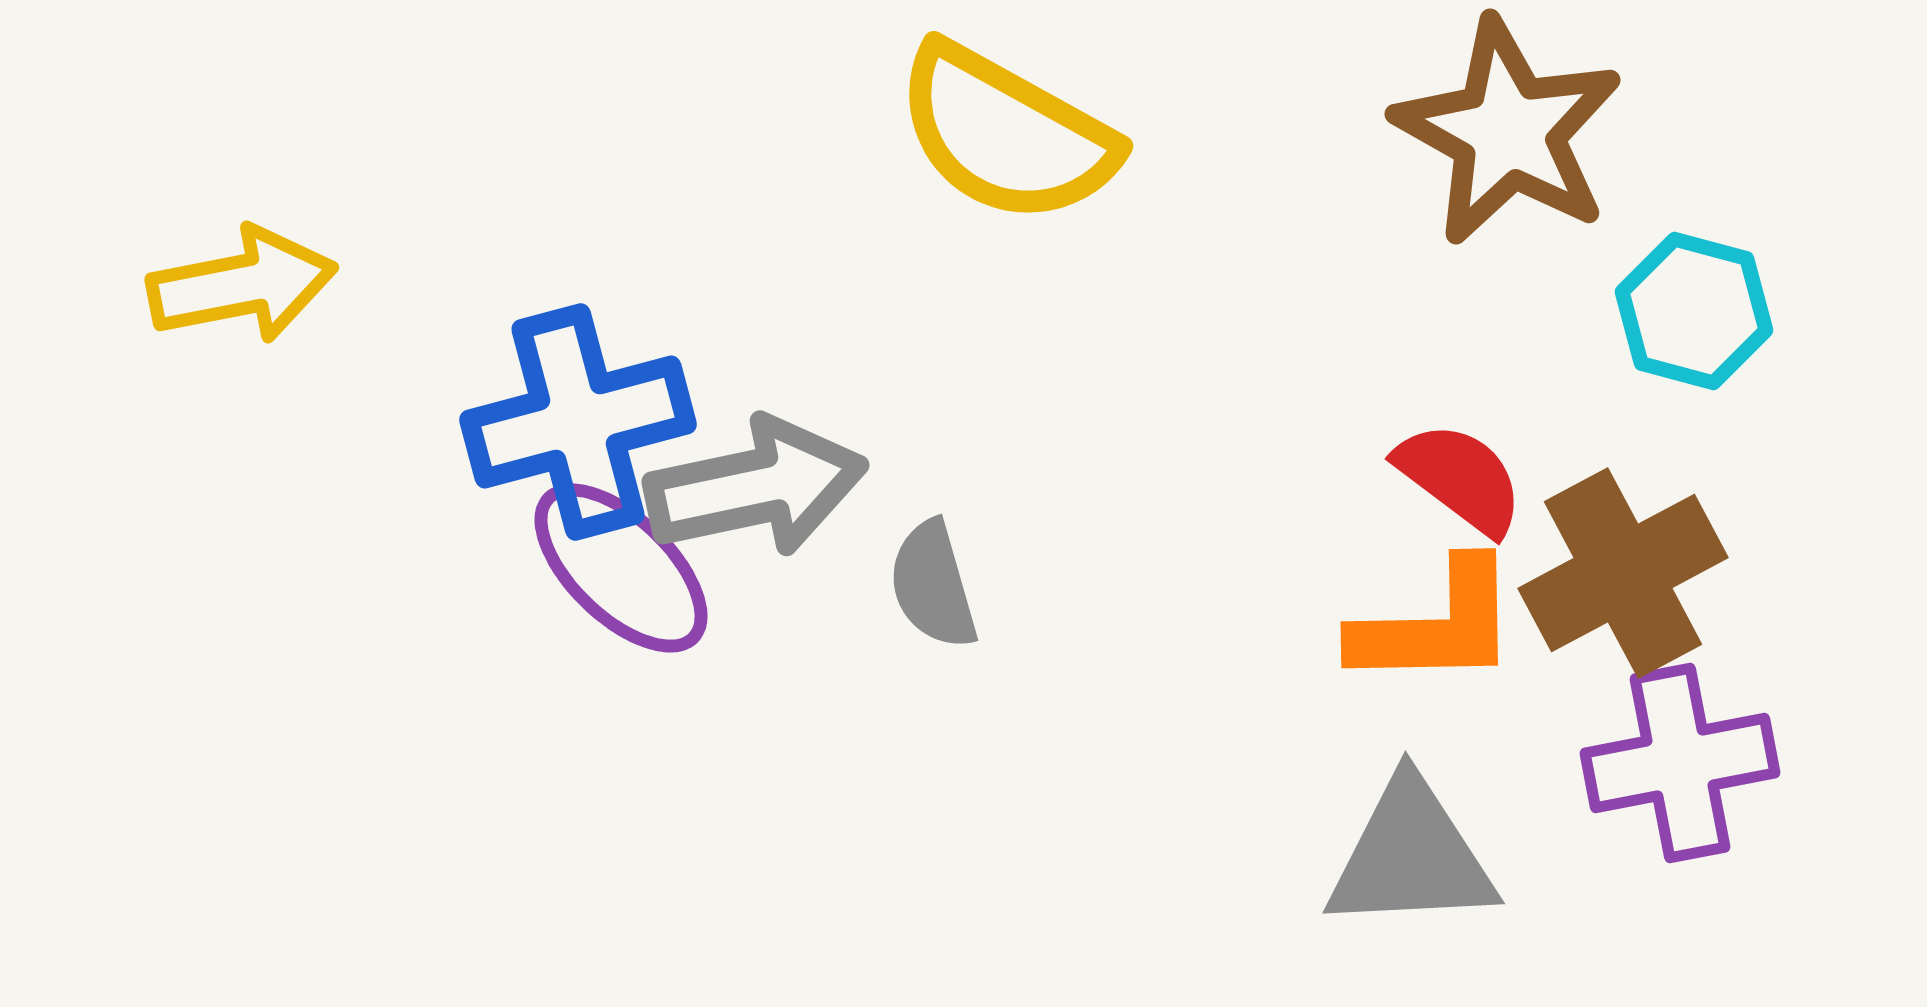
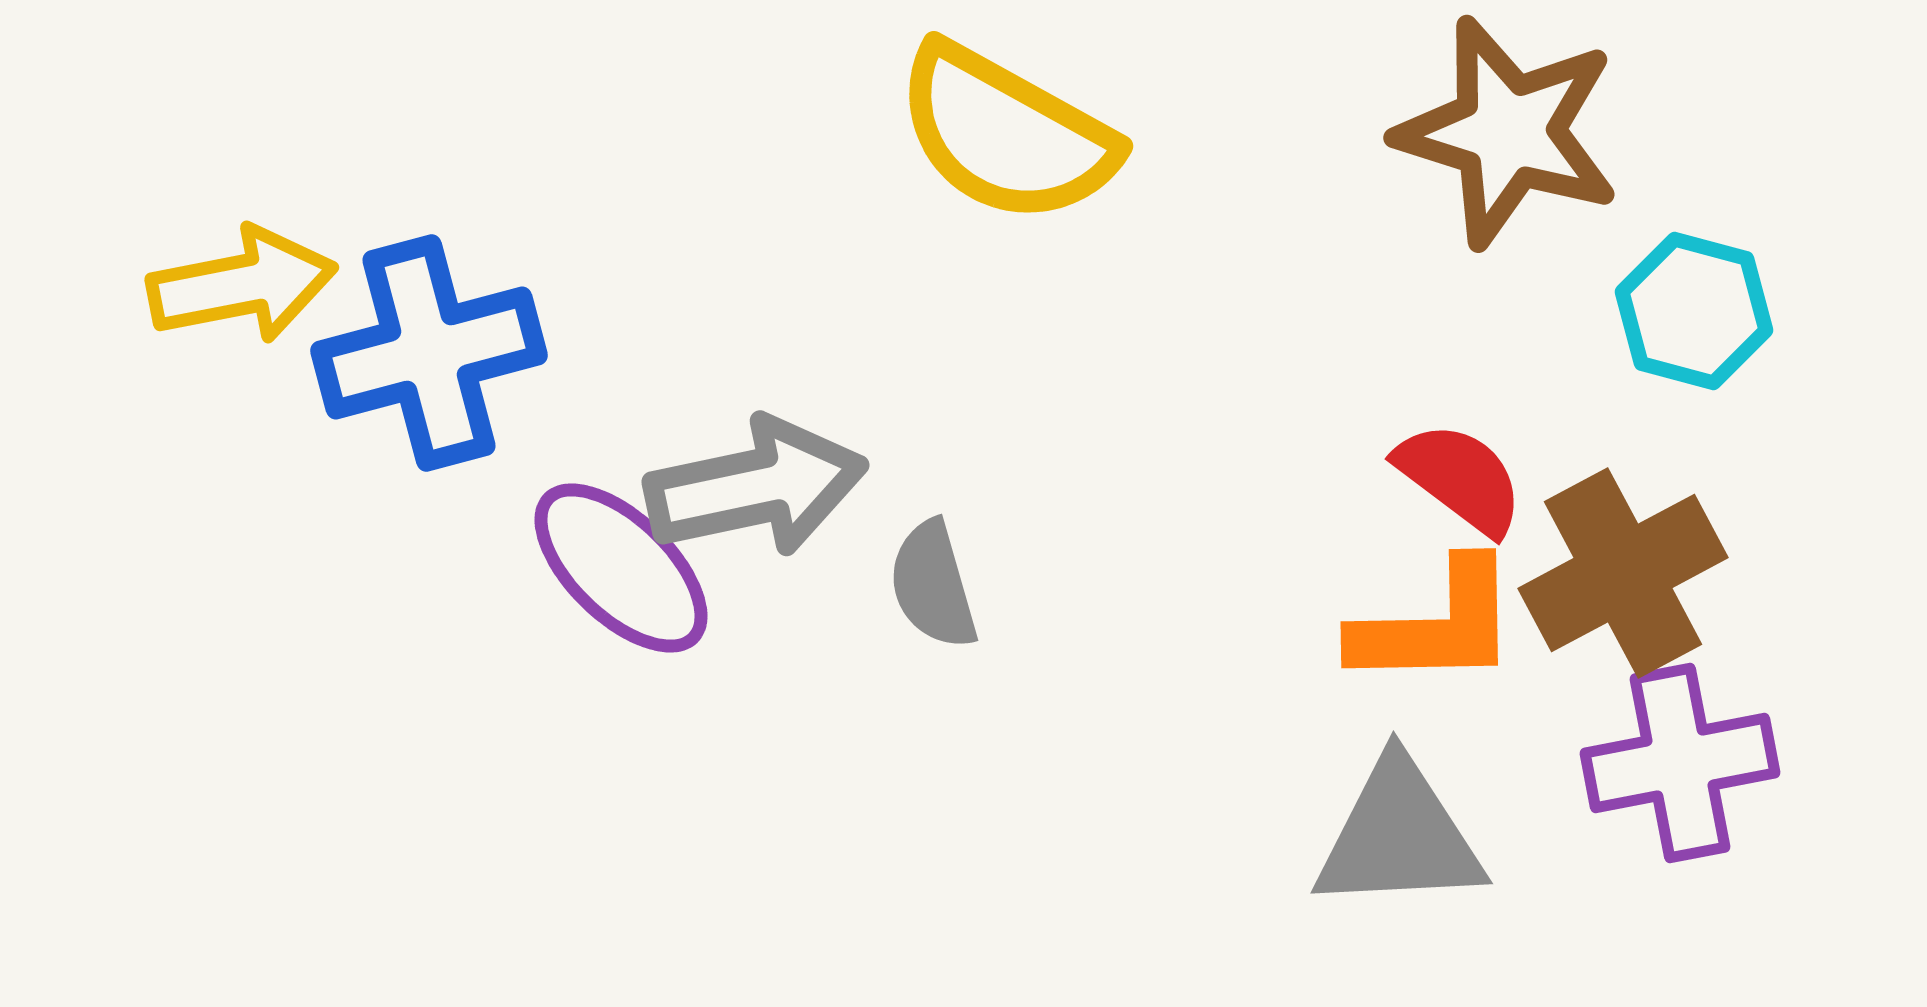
brown star: rotated 12 degrees counterclockwise
blue cross: moved 149 px left, 69 px up
gray triangle: moved 12 px left, 20 px up
